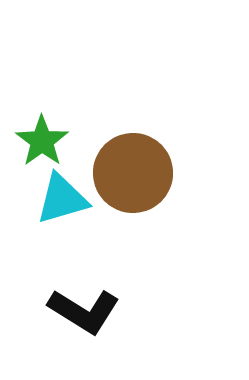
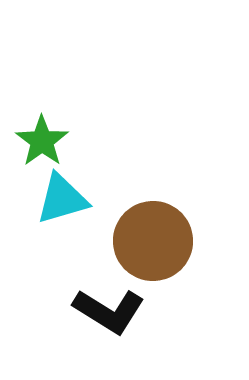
brown circle: moved 20 px right, 68 px down
black L-shape: moved 25 px right
